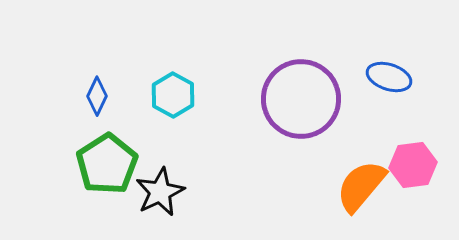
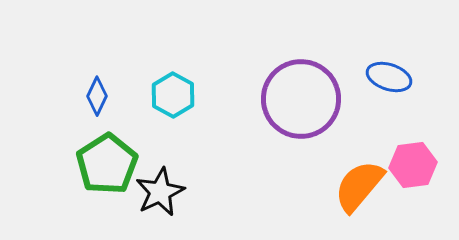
orange semicircle: moved 2 px left
